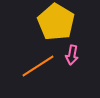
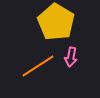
pink arrow: moved 1 px left, 2 px down
